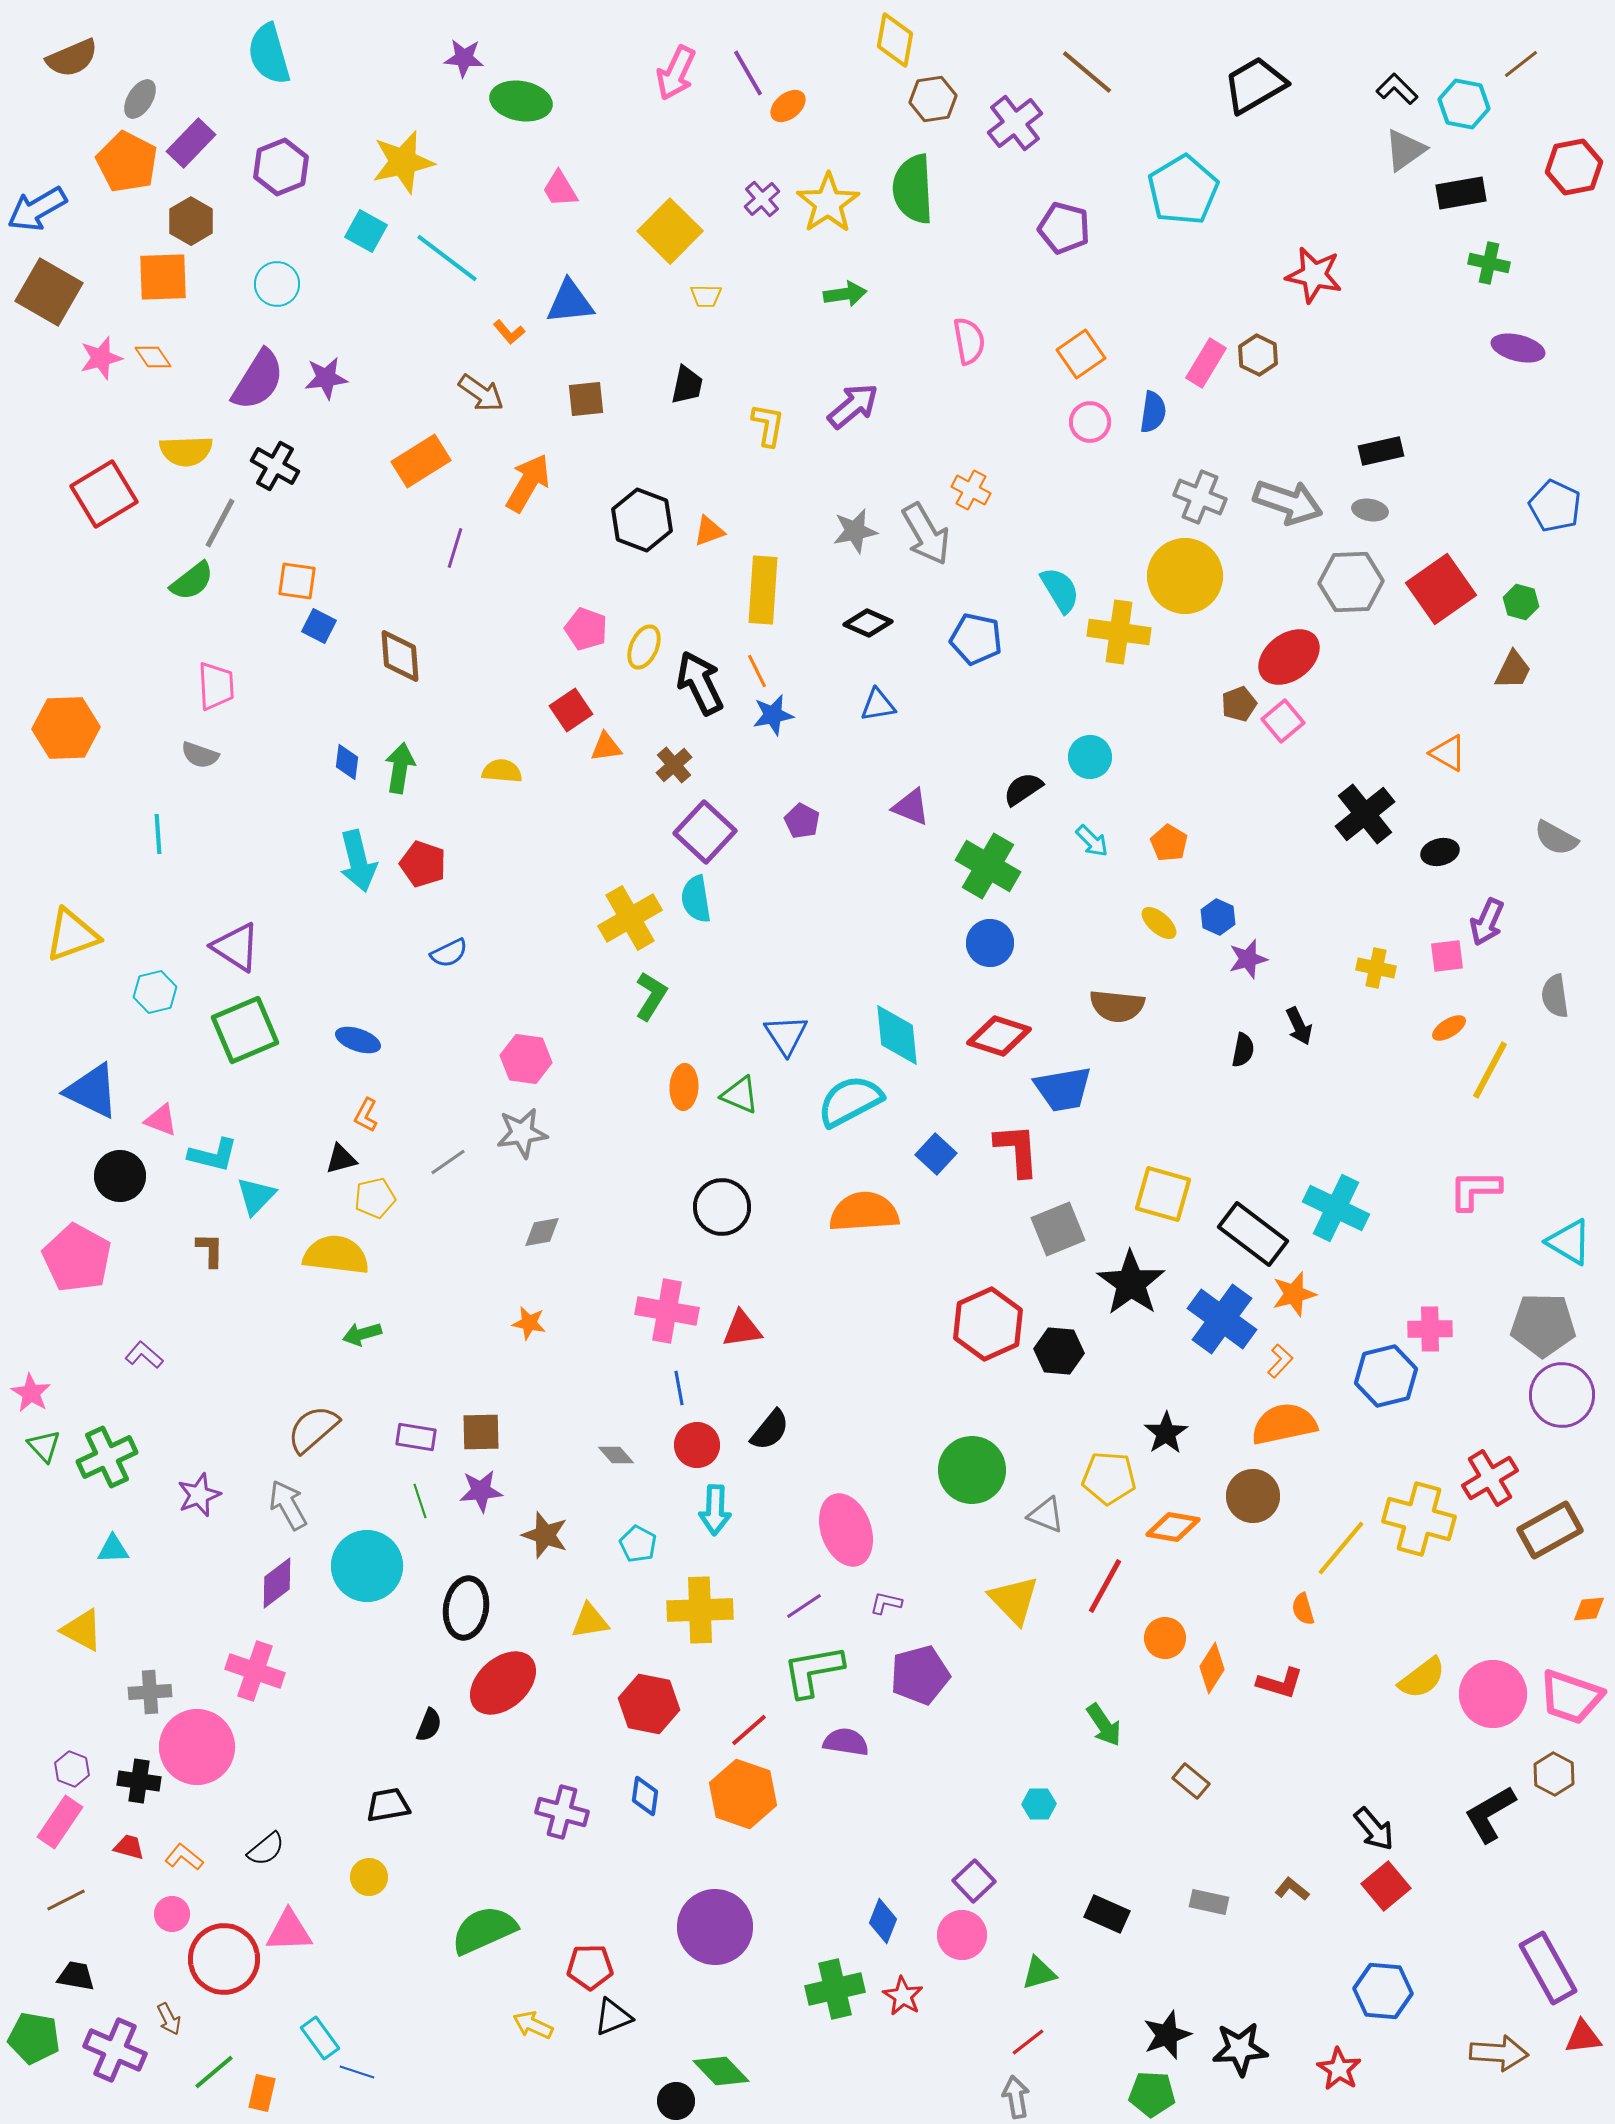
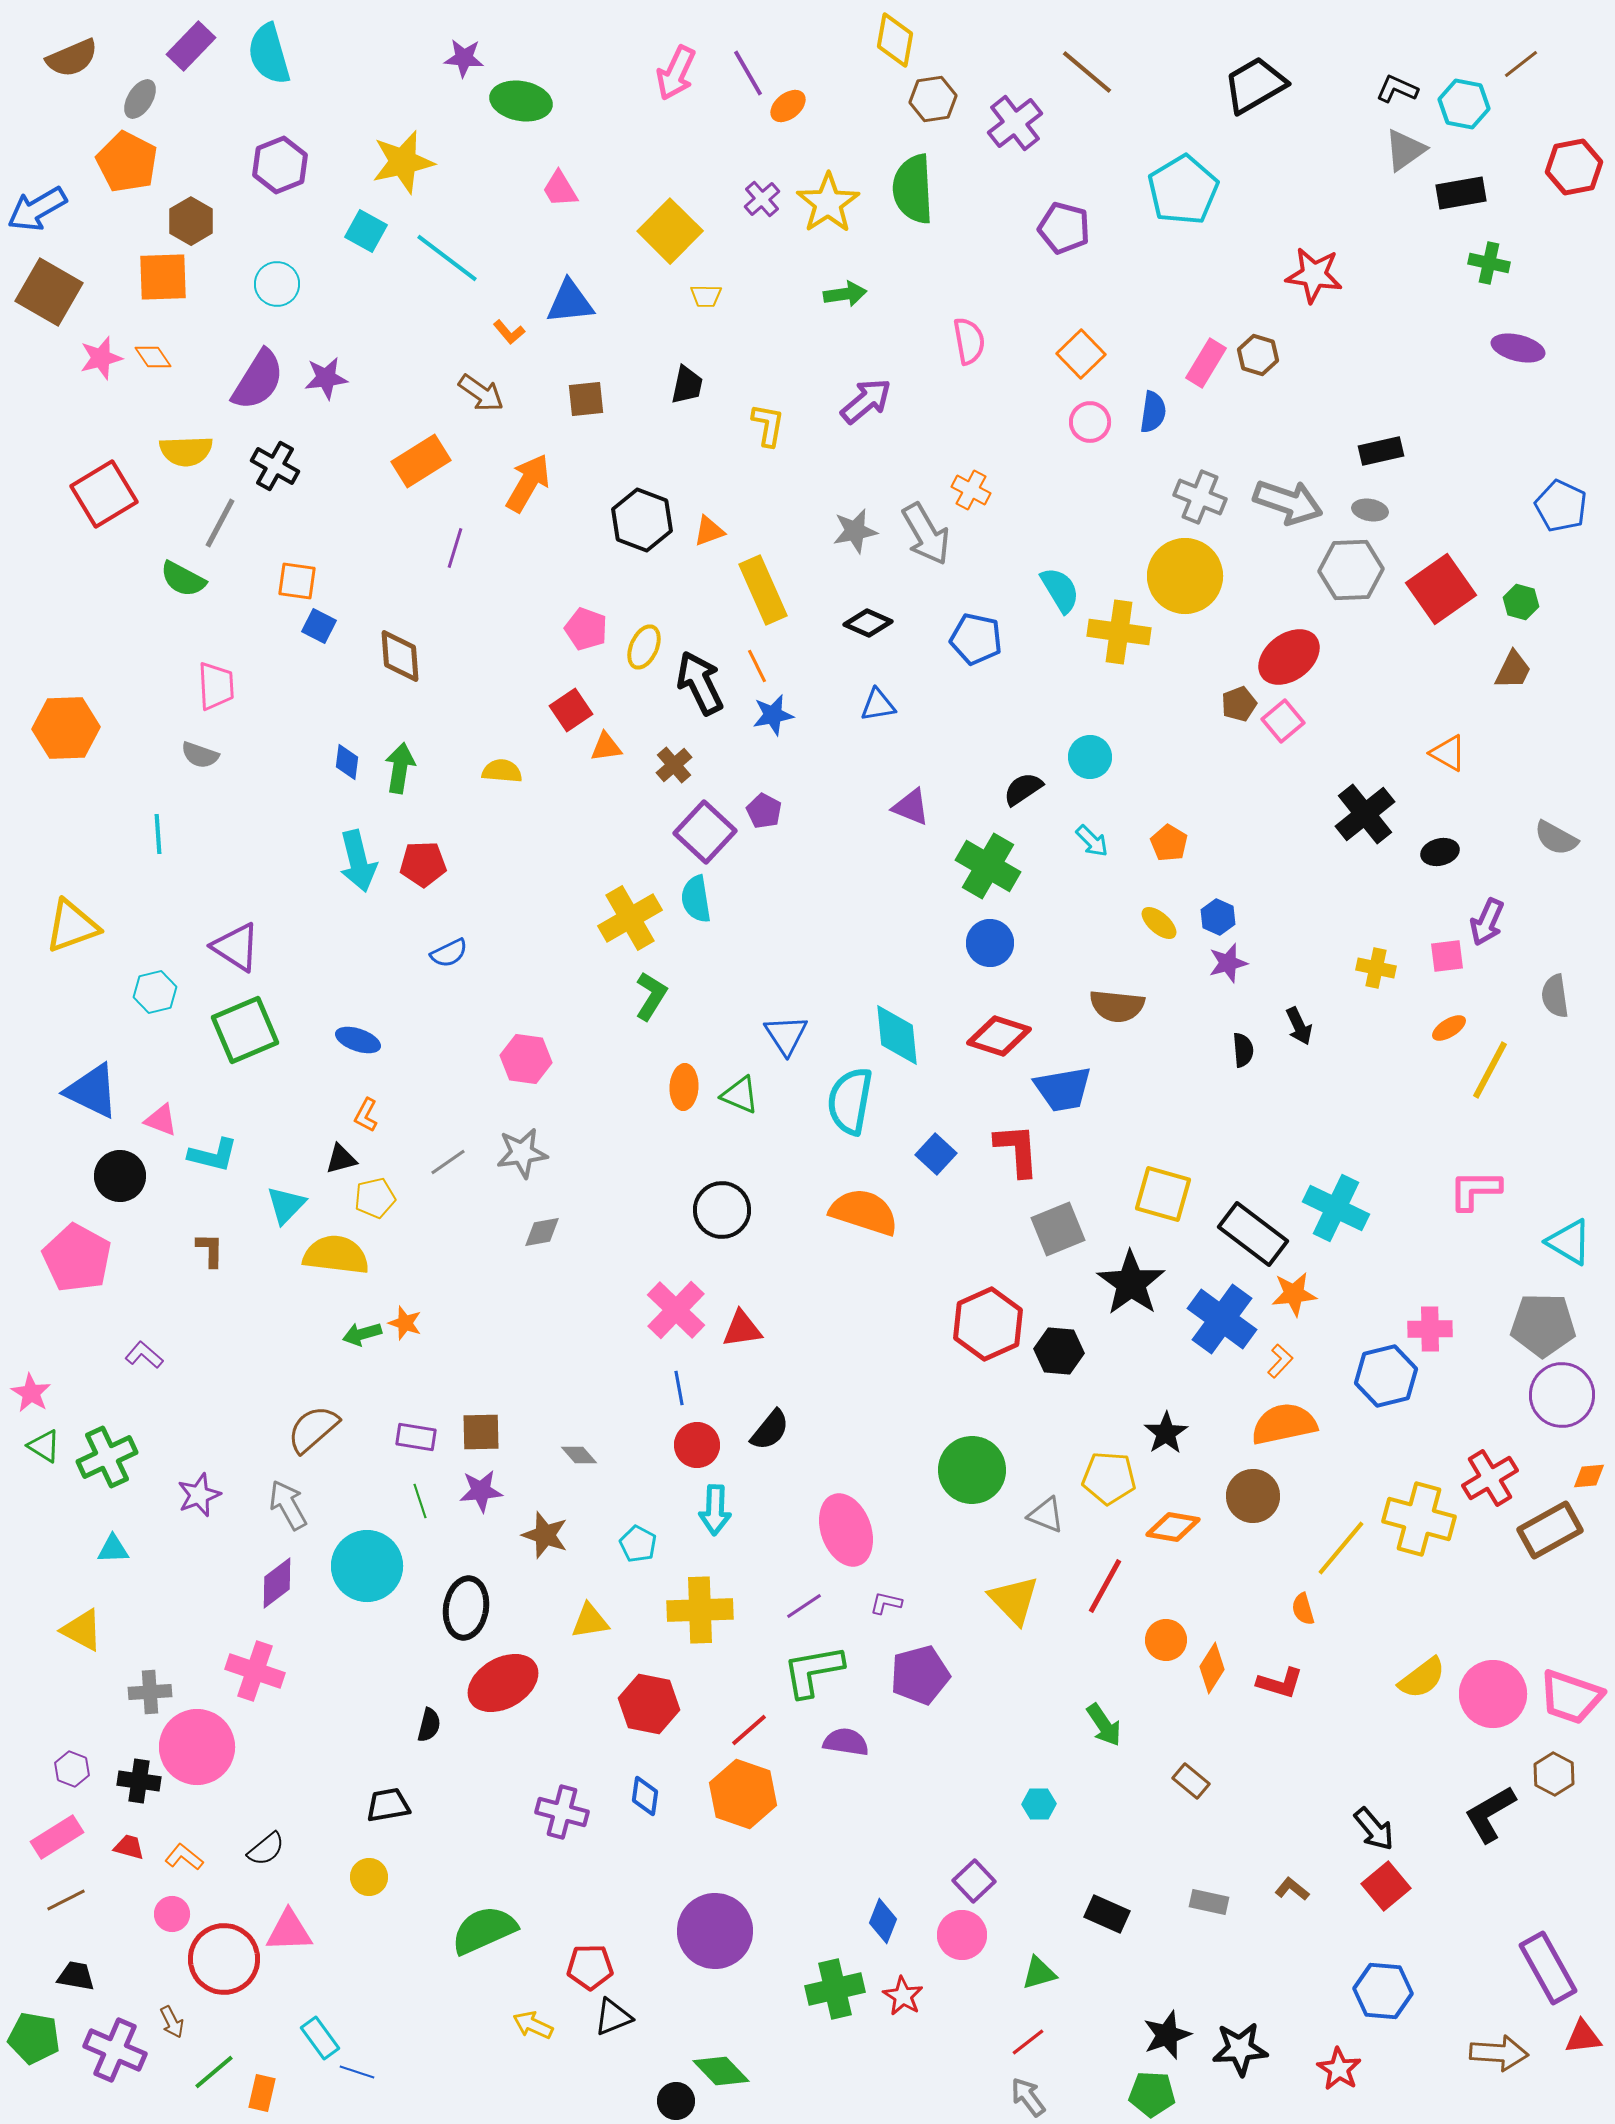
black L-shape at (1397, 89): rotated 21 degrees counterclockwise
purple rectangle at (191, 143): moved 97 px up
purple hexagon at (281, 167): moved 1 px left, 2 px up
red star at (1314, 275): rotated 4 degrees counterclockwise
orange square at (1081, 354): rotated 9 degrees counterclockwise
brown hexagon at (1258, 355): rotated 9 degrees counterclockwise
purple arrow at (853, 406): moved 13 px right, 5 px up
blue pentagon at (1555, 506): moved 6 px right
green semicircle at (192, 581): moved 9 px left, 2 px up; rotated 66 degrees clockwise
gray hexagon at (1351, 582): moved 12 px up
yellow rectangle at (763, 590): rotated 28 degrees counterclockwise
orange line at (757, 671): moved 5 px up
purple pentagon at (802, 821): moved 38 px left, 10 px up
red pentagon at (423, 864): rotated 21 degrees counterclockwise
yellow triangle at (72, 935): moved 9 px up
purple star at (1248, 959): moved 20 px left, 4 px down
black semicircle at (1243, 1050): rotated 16 degrees counterclockwise
cyan semicircle at (850, 1101): rotated 52 degrees counterclockwise
gray star at (522, 1133): moved 20 px down
cyan triangle at (256, 1196): moved 30 px right, 9 px down
black circle at (722, 1207): moved 3 px down
orange semicircle at (864, 1212): rotated 22 degrees clockwise
orange star at (1294, 1294): rotated 9 degrees clockwise
pink cross at (667, 1311): moved 9 px right, 1 px up; rotated 34 degrees clockwise
orange star at (529, 1323): moved 124 px left; rotated 8 degrees clockwise
green triangle at (44, 1446): rotated 15 degrees counterclockwise
gray diamond at (616, 1455): moved 37 px left
orange diamond at (1589, 1609): moved 133 px up
orange circle at (1165, 1638): moved 1 px right, 2 px down
red ellipse at (503, 1683): rotated 12 degrees clockwise
black semicircle at (429, 1725): rotated 8 degrees counterclockwise
pink rectangle at (60, 1822): moved 3 px left, 15 px down; rotated 24 degrees clockwise
purple circle at (715, 1927): moved 4 px down
brown arrow at (169, 2019): moved 3 px right, 3 px down
gray arrow at (1016, 2097): moved 12 px right; rotated 27 degrees counterclockwise
